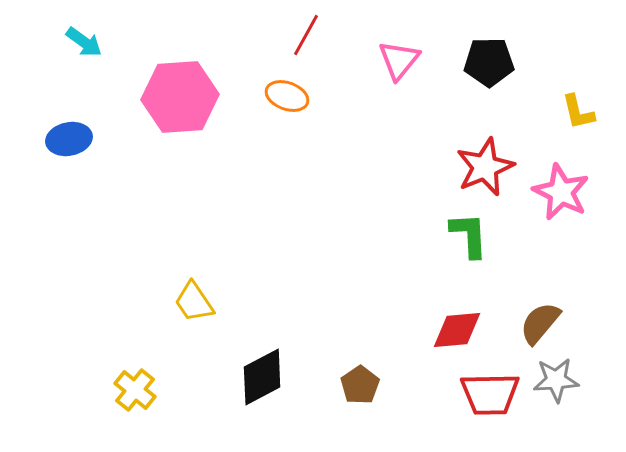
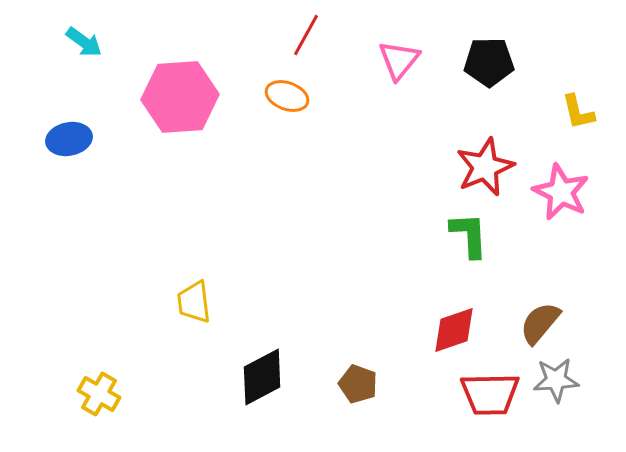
yellow trapezoid: rotated 27 degrees clockwise
red diamond: moved 3 px left; rotated 14 degrees counterclockwise
brown pentagon: moved 2 px left, 1 px up; rotated 18 degrees counterclockwise
yellow cross: moved 36 px left, 4 px down; rotated 9 degrees counterclockwise
